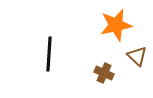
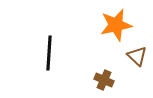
black line: moved 1 px up
brown cross: moved 7 px down
